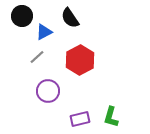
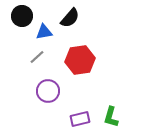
black semicircle: rotated 105 degrees counterclockwise
blue triangle: rotated 18 degrees clockwise
red hexagon: rotated 20 degrees clockwise
